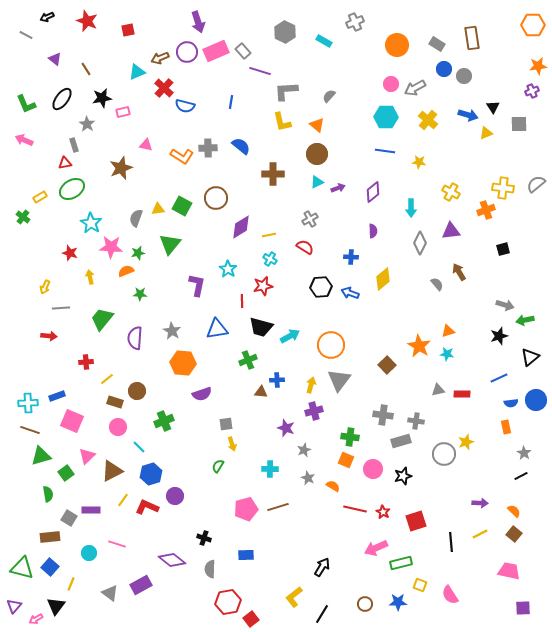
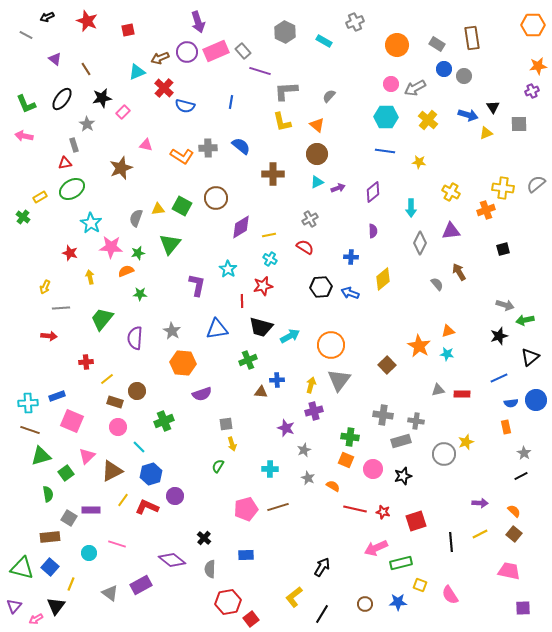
pink rectangle at (123, 112): rotated 32 degrees counterclockwise
pink arrow at (24, 140): moved 4 px up; rotated 12 degrees counterclockwise
red star at (383, 512): rotated 16 degrees counterclockwise
black cross at (204, 538): rotated 24 degrees clockwise
